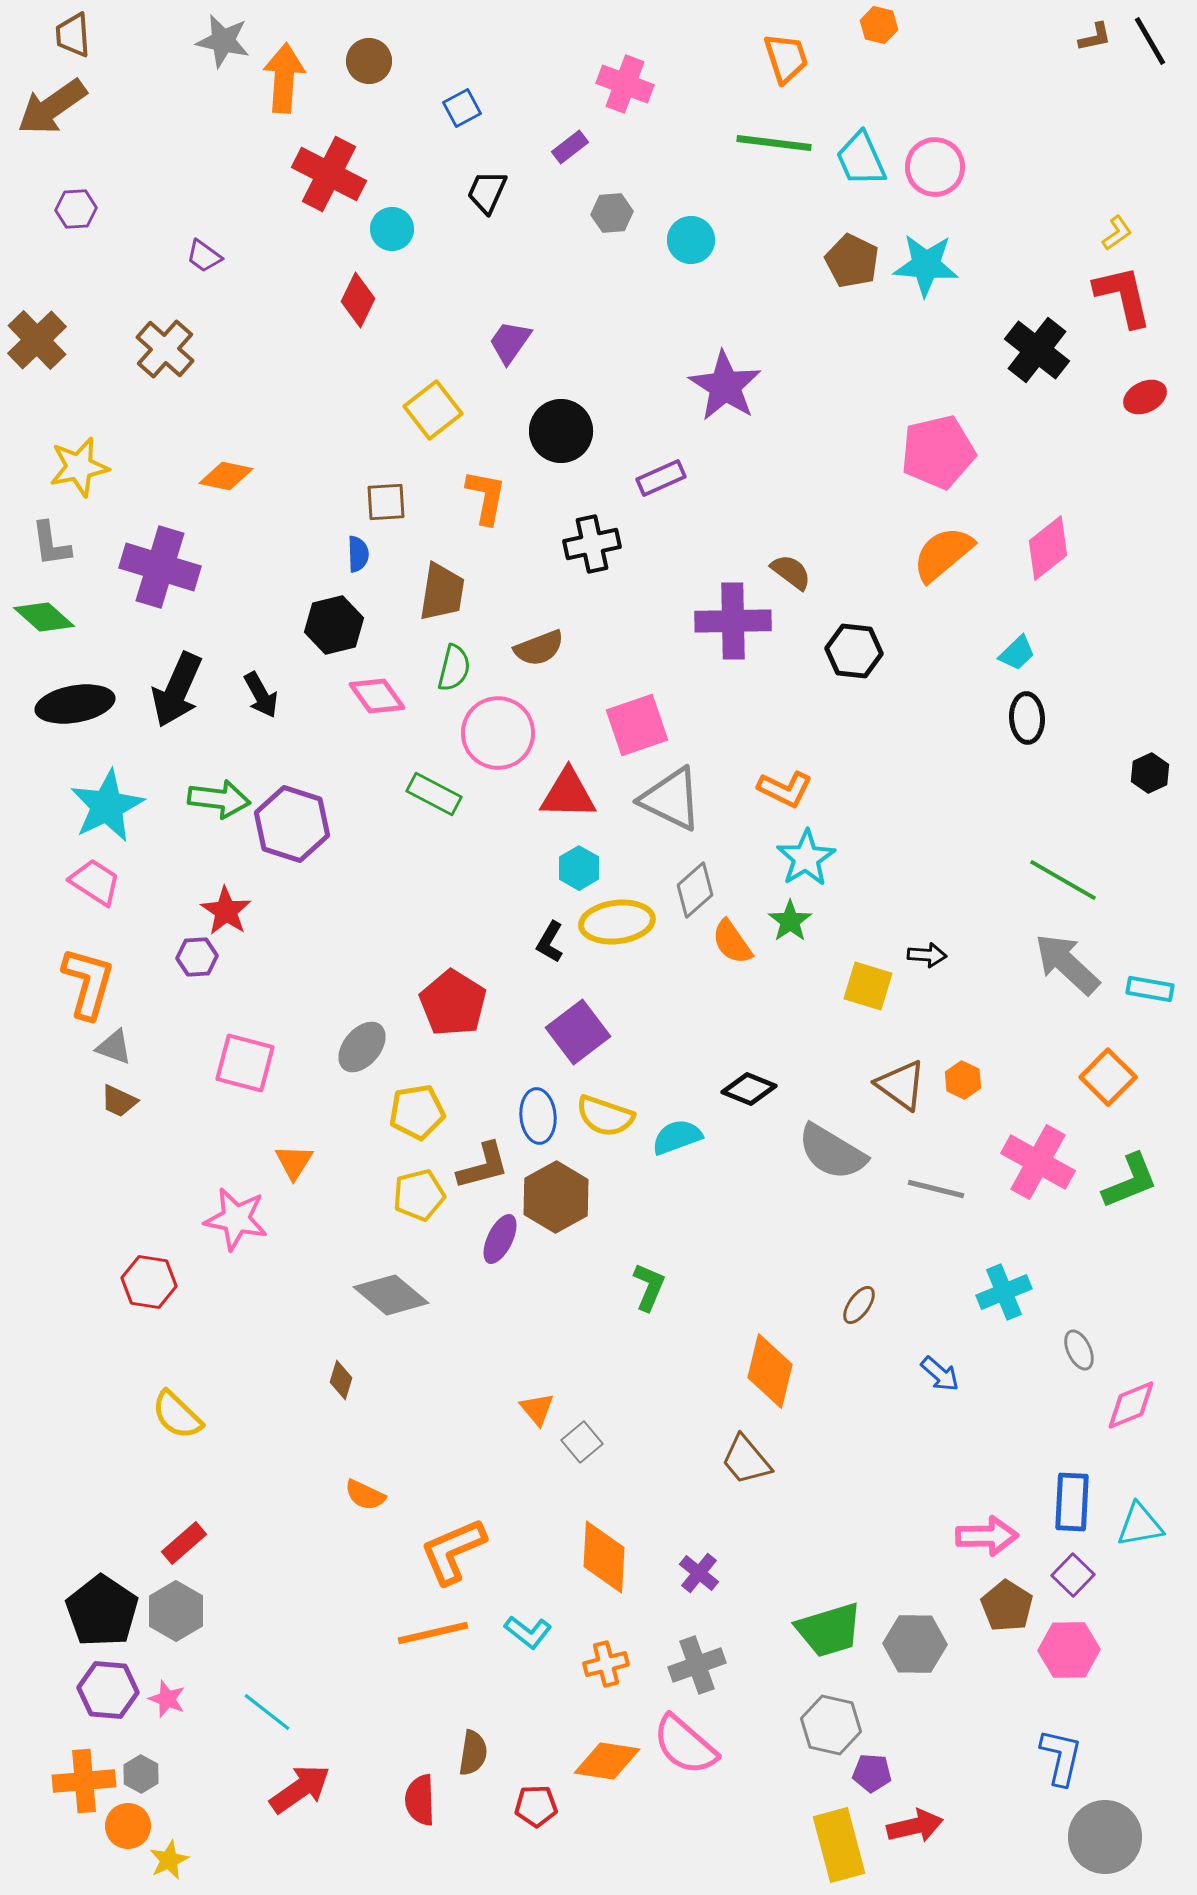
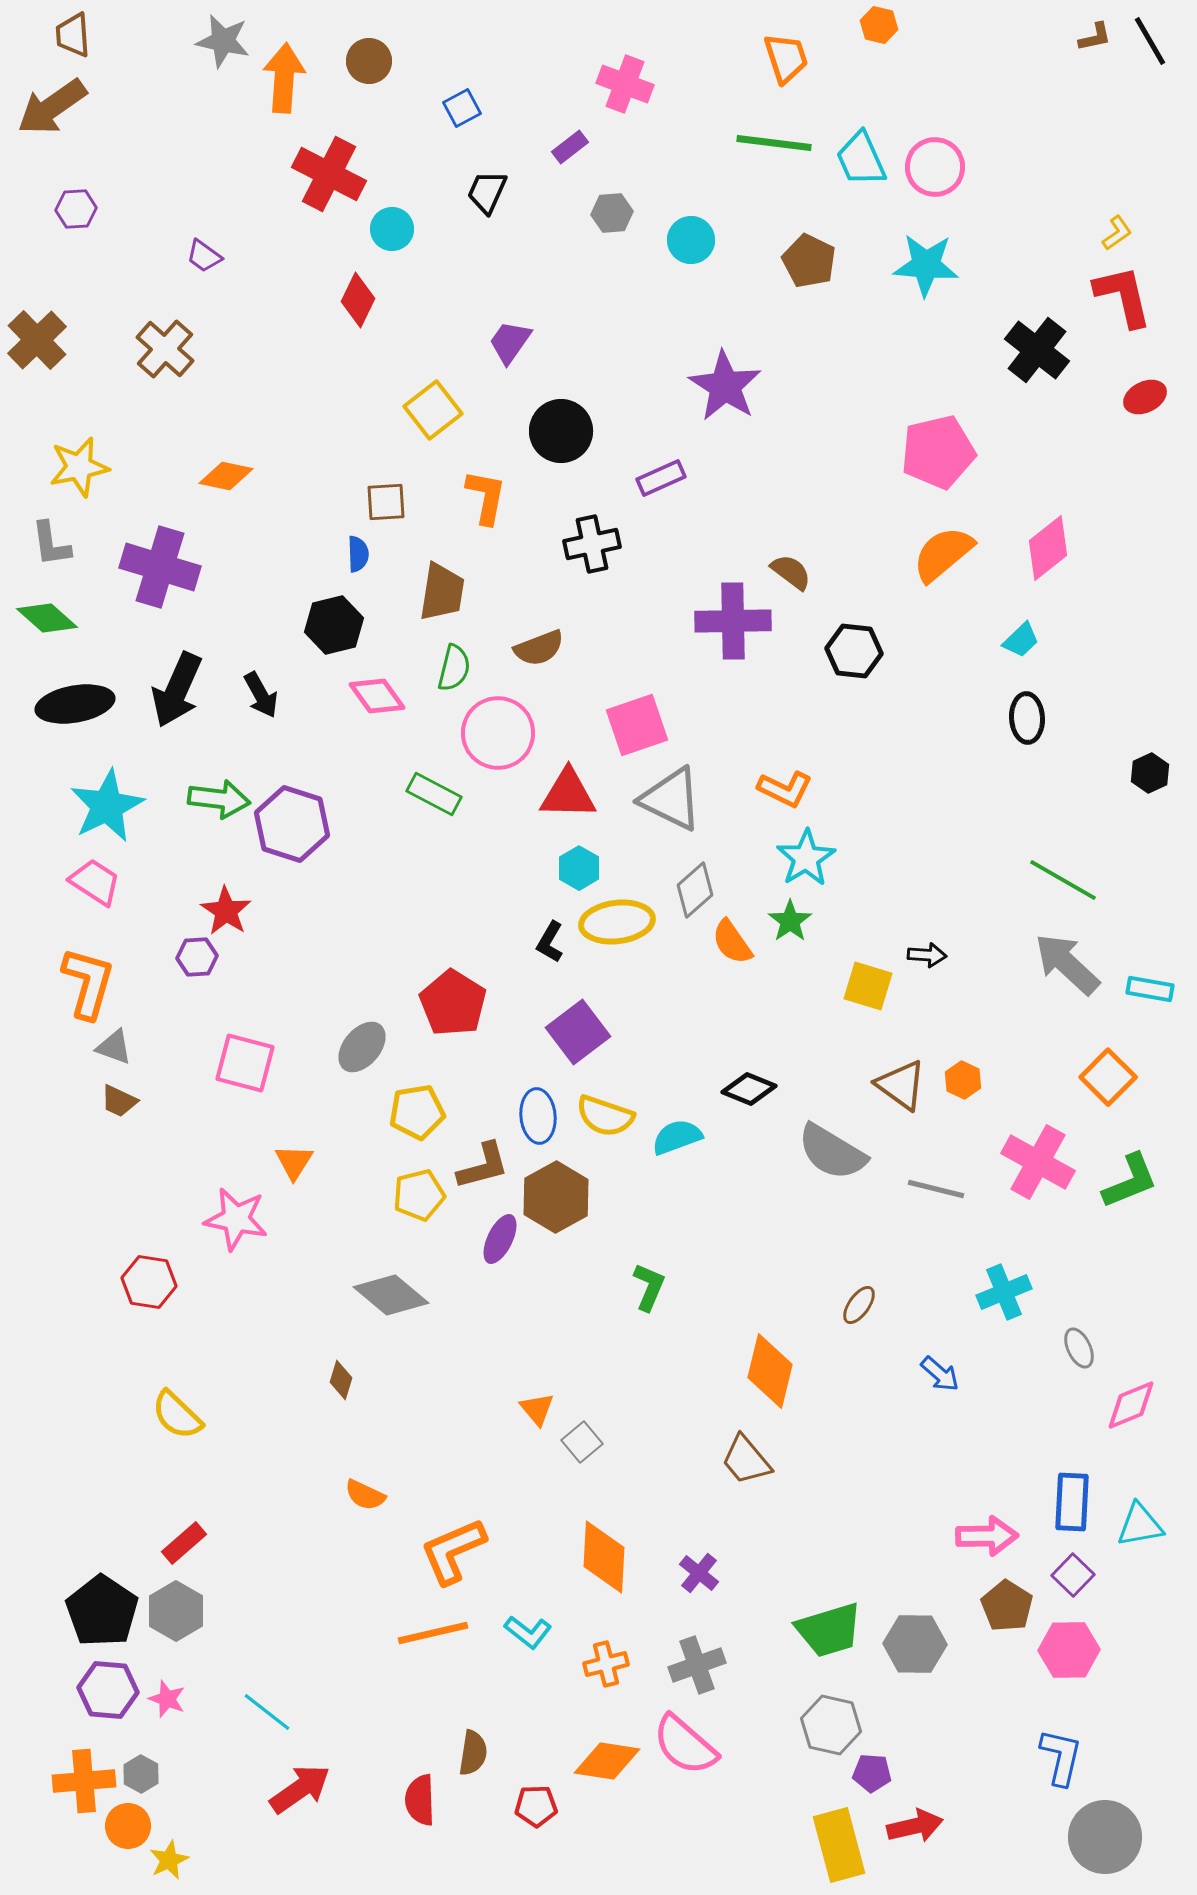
brown pentagon at (852, 261): moved 43 px left
green diamond at (44, 617): moved 3 px right, 1 px down
cyan trapezoid at (1017, 653): moved 4 px right, 13 px up
gray ellipse at (1079, 1350): moved 2 px up
